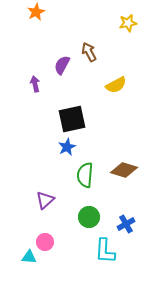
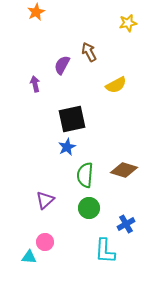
green circle: moved 9 px up
